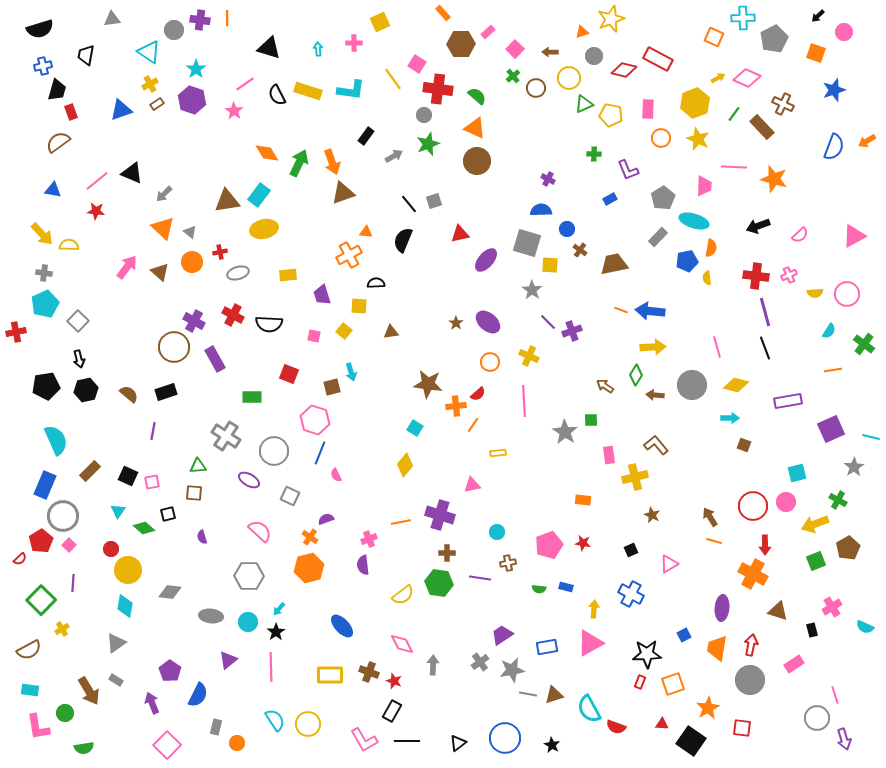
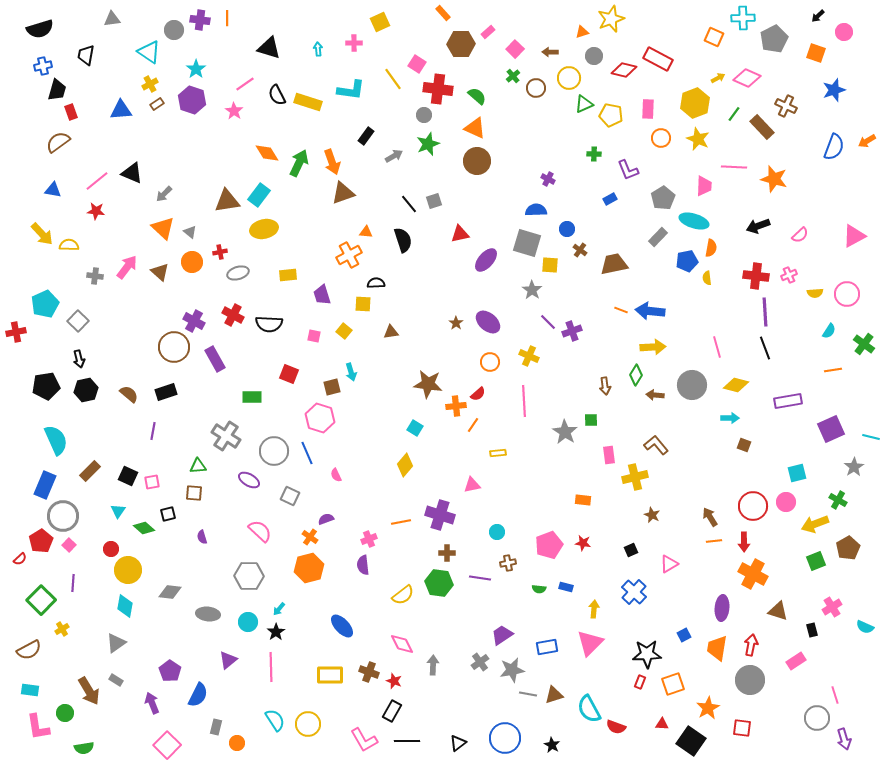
yellow rectangle at (308, 91): moved 11 px down
brown cross at (783, 104): moved 3 px right, 2 px down
blue triangle at (121, 110): rotated 15 degrees clockwise
blue semicircle at (541, 210): moved 5 px left
black semicircle at (403, 240): rotated 140 degrees clockwise
gray cross at (44, 273): moved 51 px right, 3 px down
yellow square at (359, 306): moved 4 px right, 2 px up
purple line at (765, 312): rotated 12 degrees clockwise
brown arrow at (605, 386): rotated 132 degrees counterclockwise
pink hexagon at (315, 420): moved 5 px right, 2 px up
blue line at (320, 453): moved 13 px left; rotated 45 degrees counterclockwise
orange line at (714, 541): rotated 21 degrees counterclockwise
red arrow at (765, 545): moved 21 px left, 3 px up
blue cross at (631, 594): moved 3 px right, 2 px up; rotated 15 degrees clockwise
gray ellipse at (211, 616): moved 3 px left, 2 px up
pink triangle at (590, 643): rotated 16 degrees counterclockwise
pink rectangle at (794, 664): moved 2 px right, 3 px up
